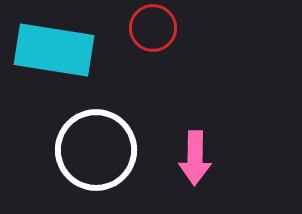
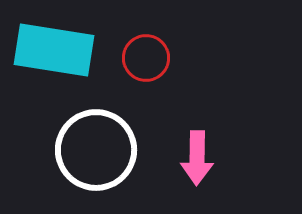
red circle: moved 7 px left, 30 px down
pink arrow: moved 2 px right
